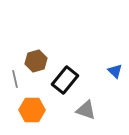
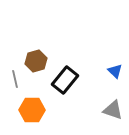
gray triangle: moved 27 px right
